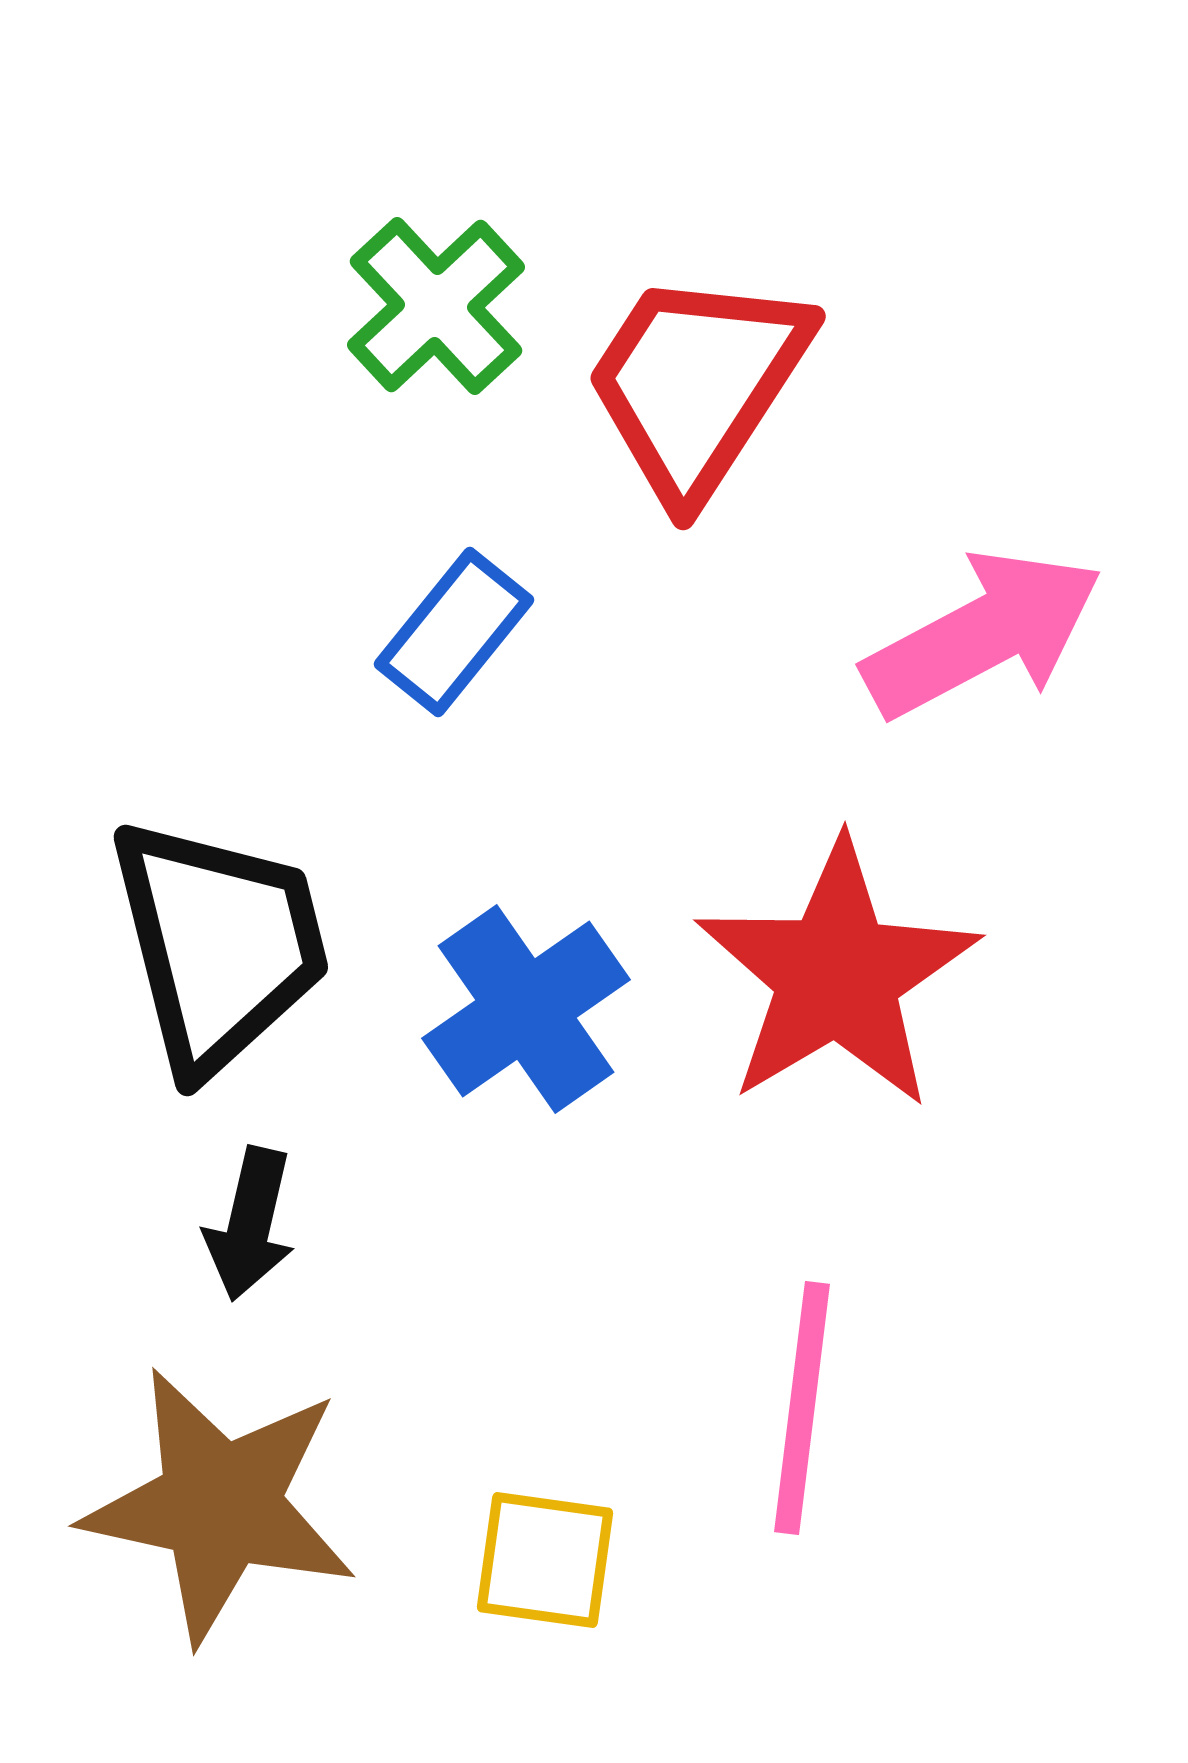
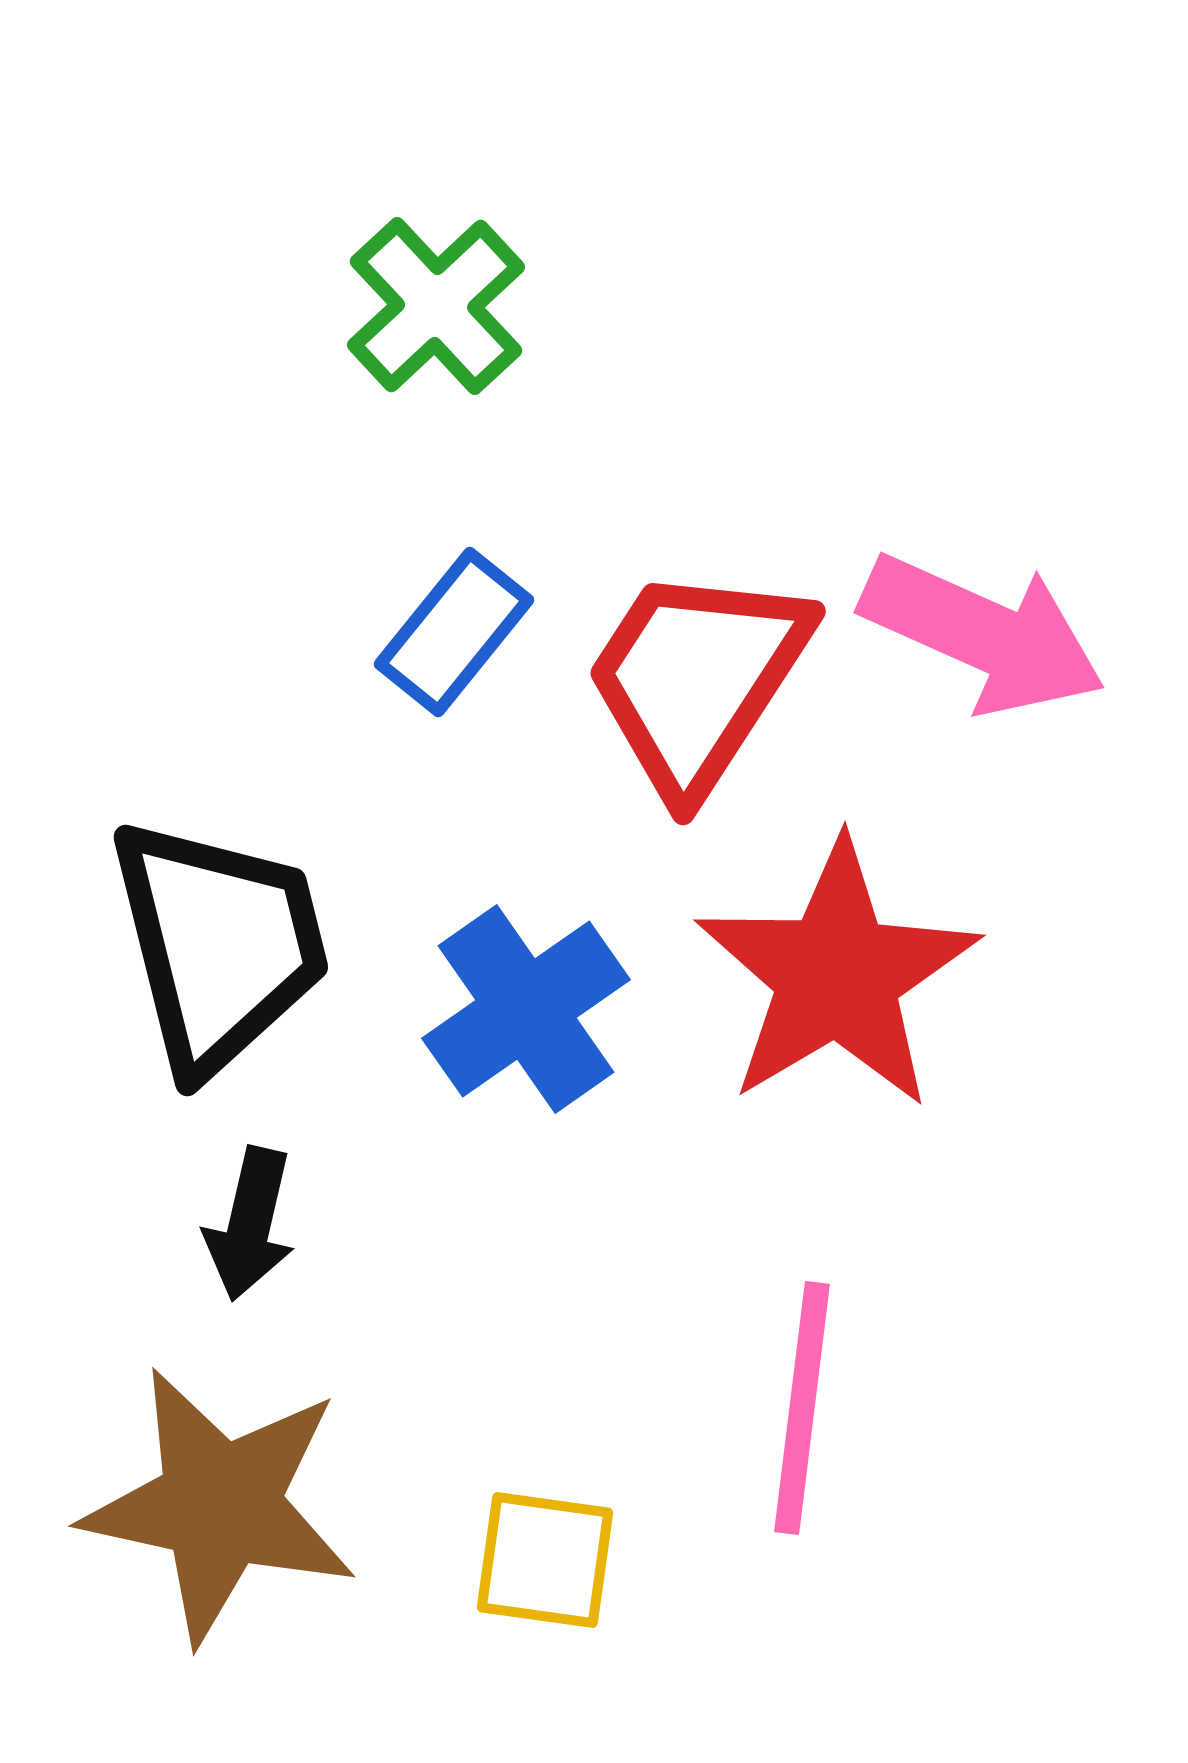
red trapezoid: moved 295 px down
pink arrow: rotated 52 degrees clockwise
